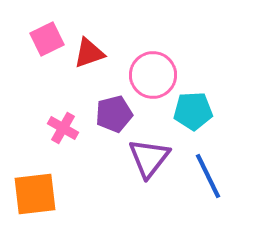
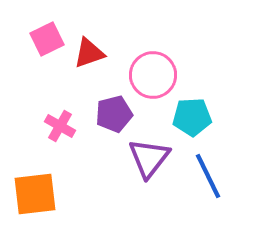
cyan pentagon: moved 1 px left, 6 px down
pink cross: moved 3 px left, 2 px up
